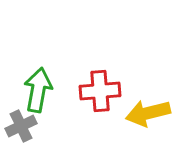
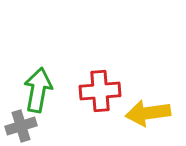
yellow arrow: rotated 6 degrees clockwise
gray cross: rotated 8 degrees clockwise
